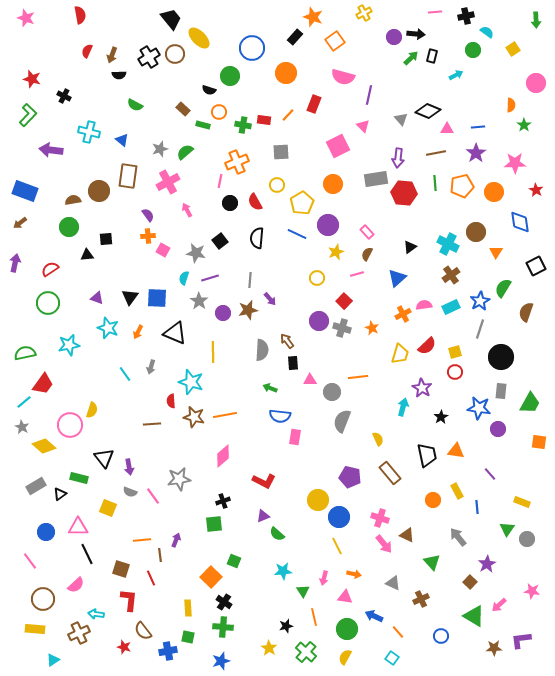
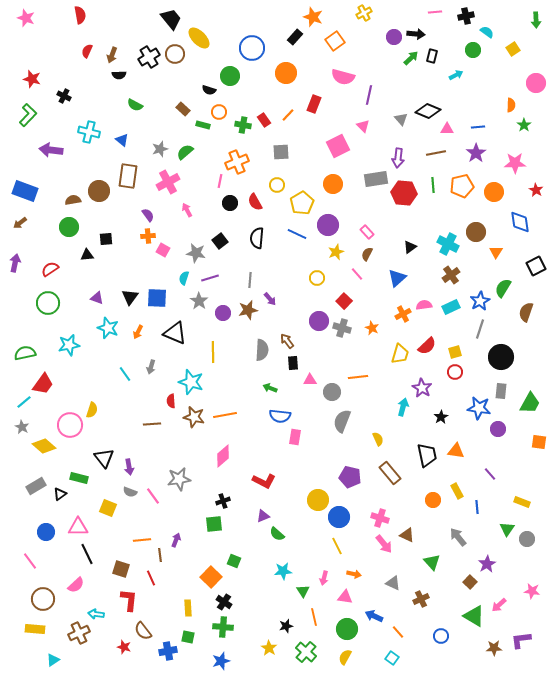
red rectangle at (264, 120): rotated 48 degrees clockwise
green line at (435, 183): moved 2 px left, 2 px down
pink line at (357, 274): rotated 64 degrees clockwise
